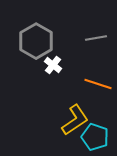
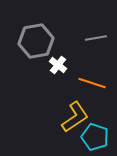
gray hexagon: rotated 20 degrees clockwise
white cross: moved 5 px right
orange line: moved 6 px left, 1 px up
yellow L-shape: moved 3 px up
